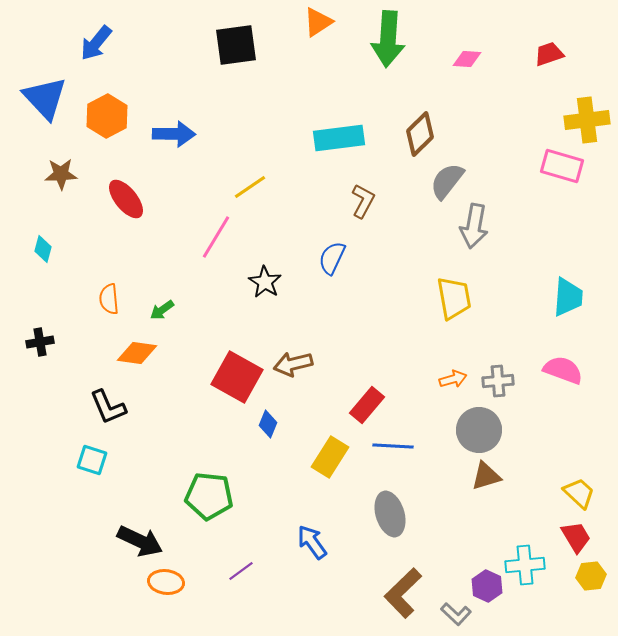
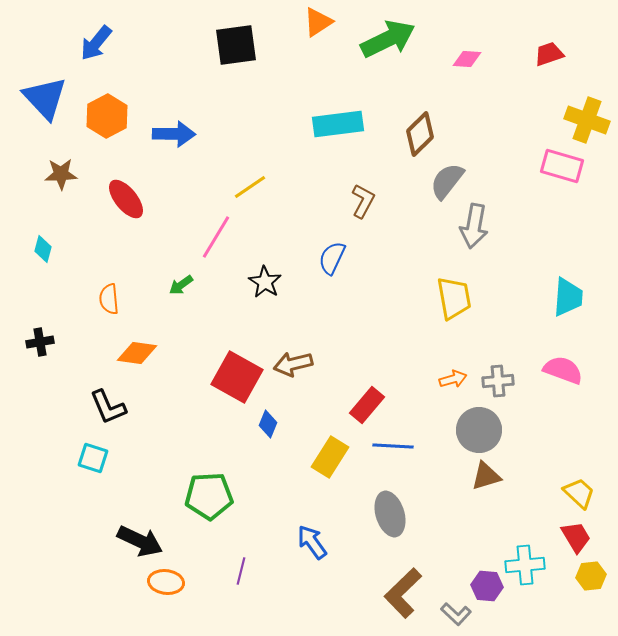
green arrow at (388, 39): rotated 120 degrees counterclockwise
yellow cross at (587, 120): rotated 27 degrees clockwise
cyan rectangle at (339, 138): moved 1 px left, 14 px up
green arrow at (162, 310): moved 19 px right, 25 px up
cyan square at (92, 460): moved 1 px right, 2 px up
green pentagon at (209, 496): rotated 9 degrees counterclockwise
purple line at (241, 571): rotated 40 degrees counterclockwise
purple hexagon at (487, 586): rotated 20 degrees counterclockwise
